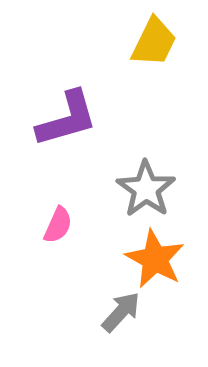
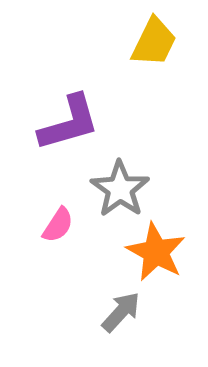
purple L-shape: moved 2 px right, 4 px down
gray star: moved 26 px left
pink semicircle: rotated 9 degrees clockwise
orange star: moved 1 px right, 7 px up
